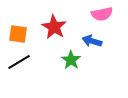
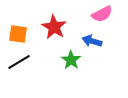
pink semicircle: rotated 15 degrees counterclockwise
